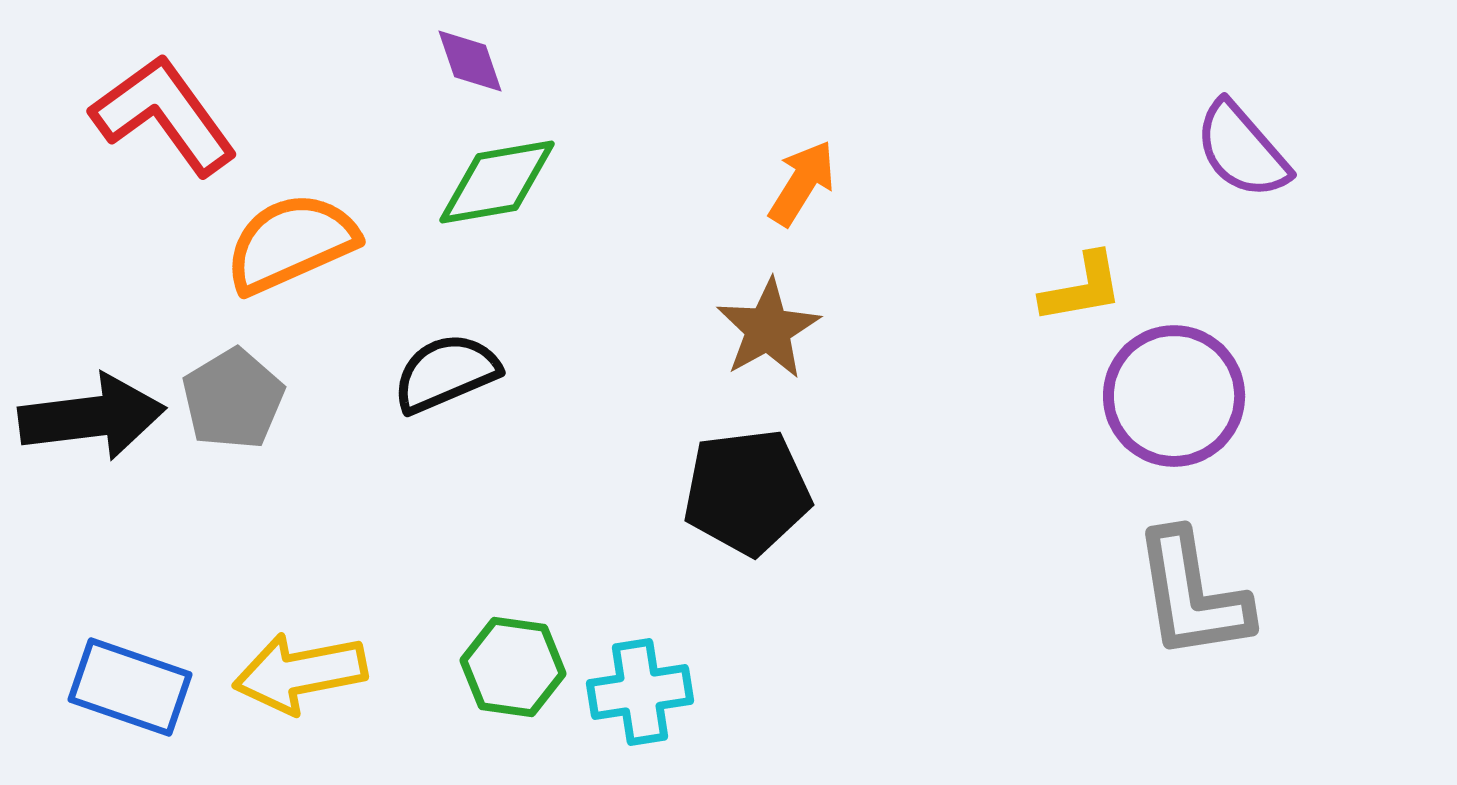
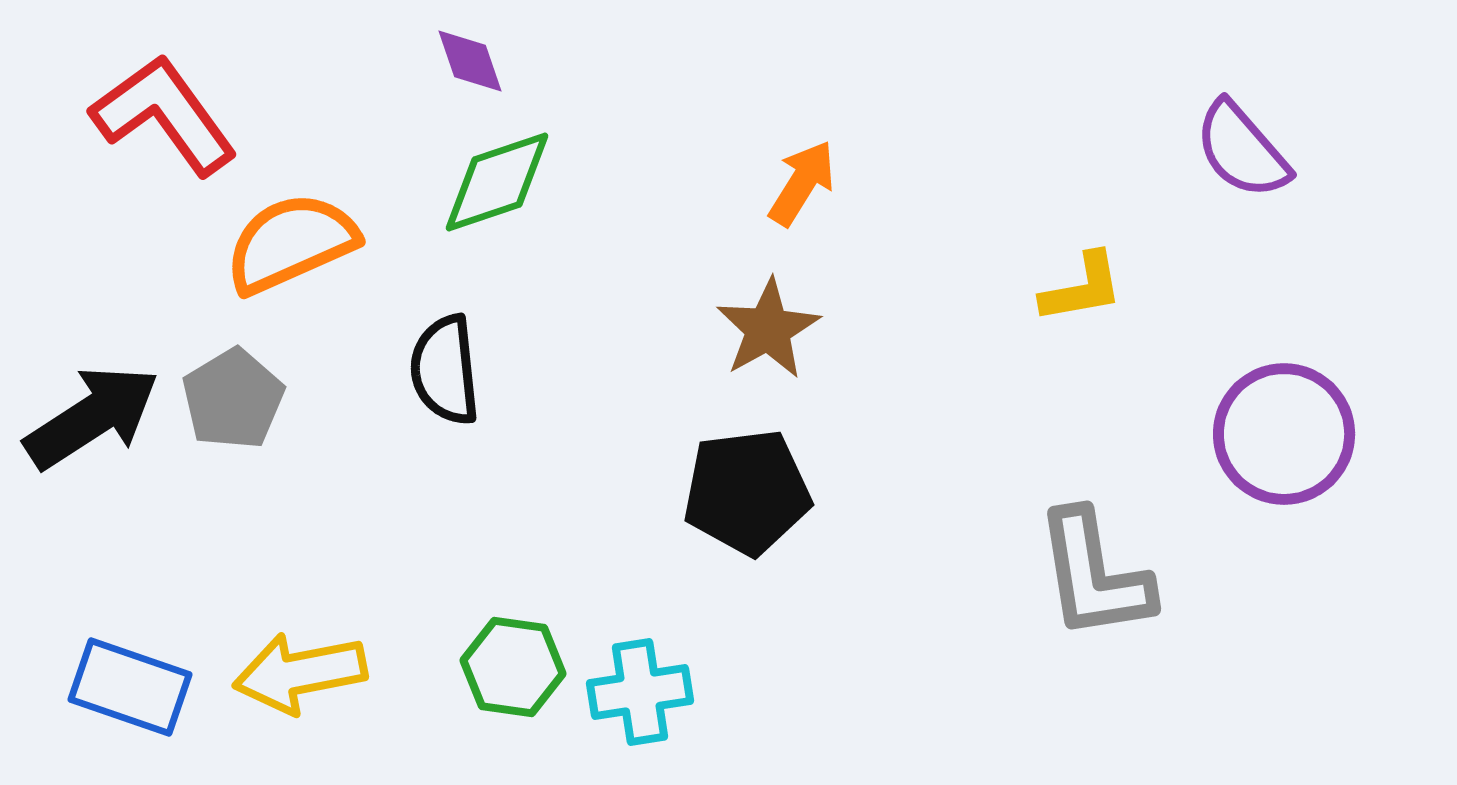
green diamond: rotated 9 degrees counterclockwise
black semicircle: moved 1 px left, 3 px up; rotated 73 degrees counterclockwise
purple circle: moved 110 px right, 38 px down
black arrow: rotated 26 degrees counterclockwise
gray L-shape: moved 98 px left, 20 px up
